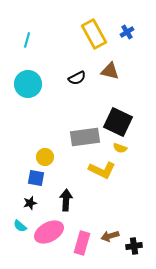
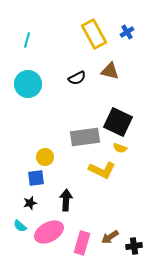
blue square: rotated 18 degrees counterclockwise
brown arrow: moved 1 px down; rotated 18 degrees counterclockwise
